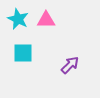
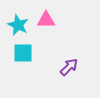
cyan star: moved 6 px down
purple arrow: moved 1 px left, 2 px down
